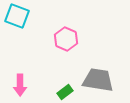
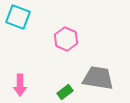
cyan square: moved 1 px right, 1 px down
gray trapezoid: moved 2 px up
